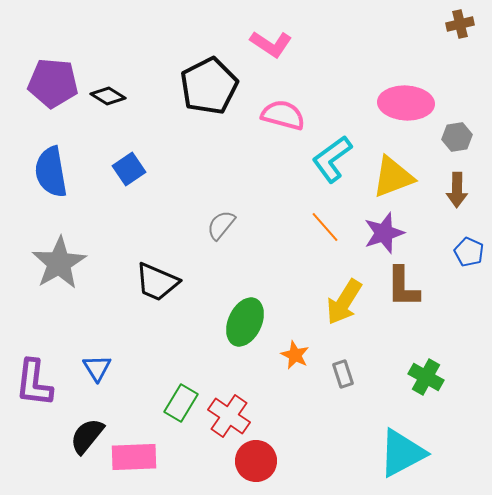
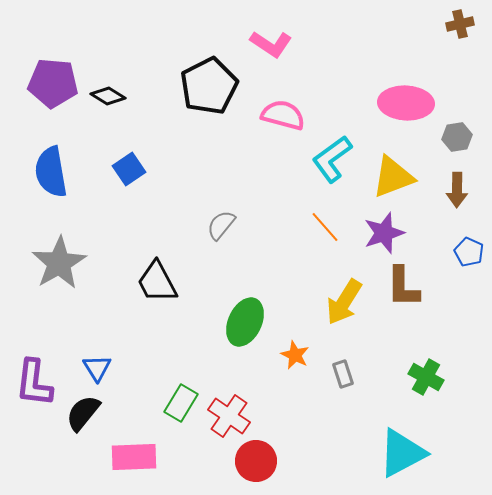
black trapezoid: rotated 39 degrees clockwise
black semicircle: moved 4 px left, 23 px up
